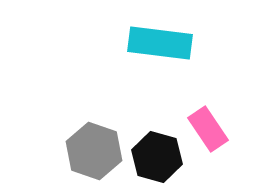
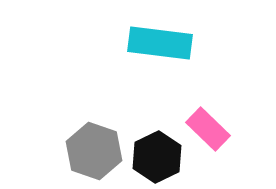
pink rectangle: rotated 12 degrees counterclockwise
black hexagon: rotated 18 degrees clockwise
